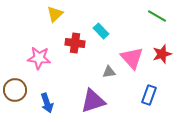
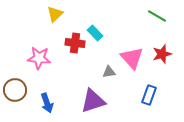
cyan rectangle: moved 6 px left, 2 px down
